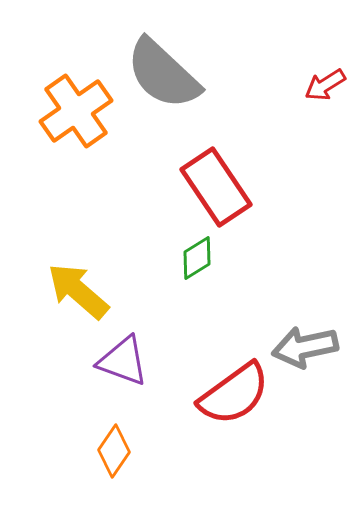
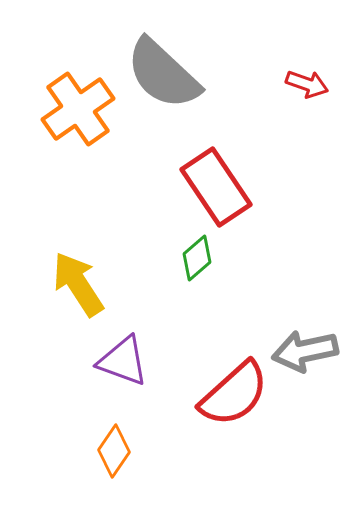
red arrow: moved 18 px left, 1 px up; rotated 129 degrees counterclockwise
orange cross: moved 2 px right, 2 px up
green diamond: rotated 9 degrees counterclockwise
yellow arrow: moved 7 px up; rotated 16 degrees clockwise
gray arrow: moved 4 px down
red semicircle: rotated 6 degrees counterclockwise
